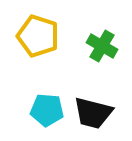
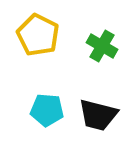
yellow pentagon: moved 1 px up; rotated 9 degrees clockwise
black trapezoid: moved 5 px right, 2 px down
